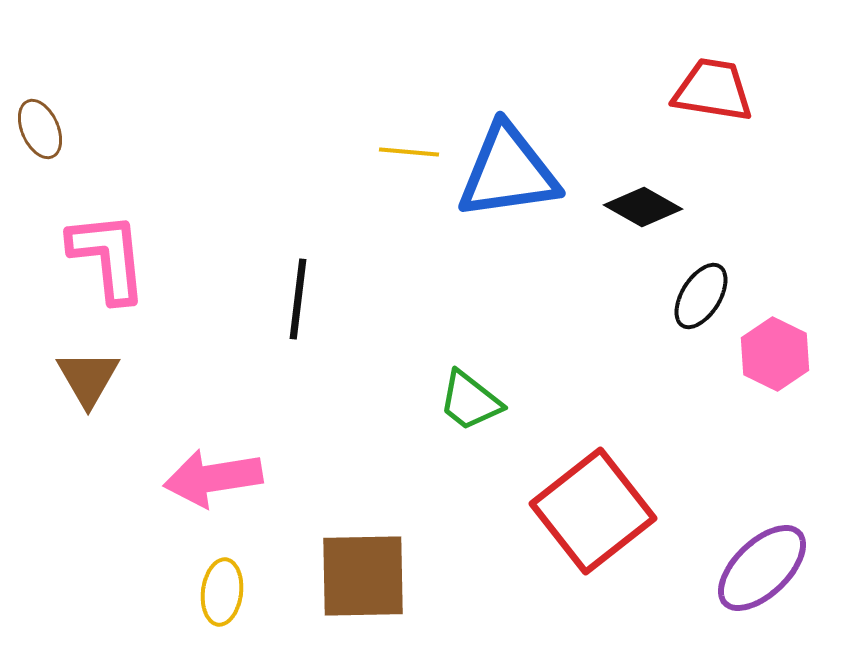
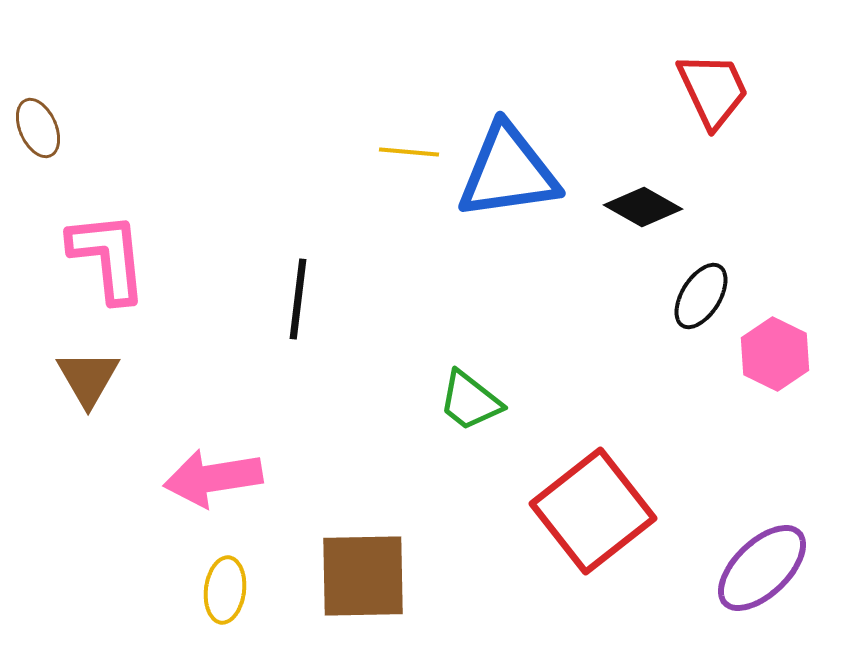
red trapezoid: rotated 56 degrees clockwise
brown ellipse: moved 2 px left, 1 px up
yellow ellipse: moved 3 px right, 2 px up
